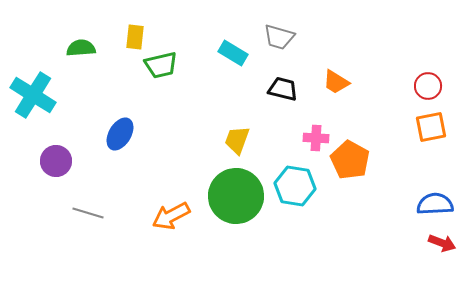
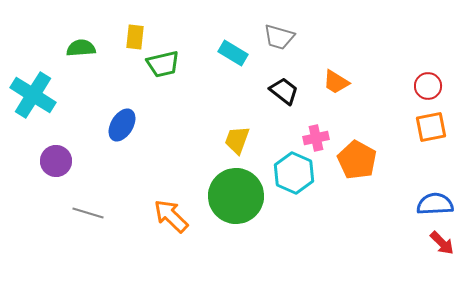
green trapezoid: moved 2 px right, 1 px up
black trapezoid: moved 1 px right, 2 px down; rotated 24 degrees clockwise
blue ellipse: moved 2 px right, 9 px up
pink cross: rotated 15 degrees counterclockwise
orange pentagon: moved 7 px right
cyan hexagon: moved 1 px left, 13 px up; rotated 15 degrees clockwise
orange arrow: rotated 72 degrees clockwise
red arrow: rotated 24 degrees clockwise
